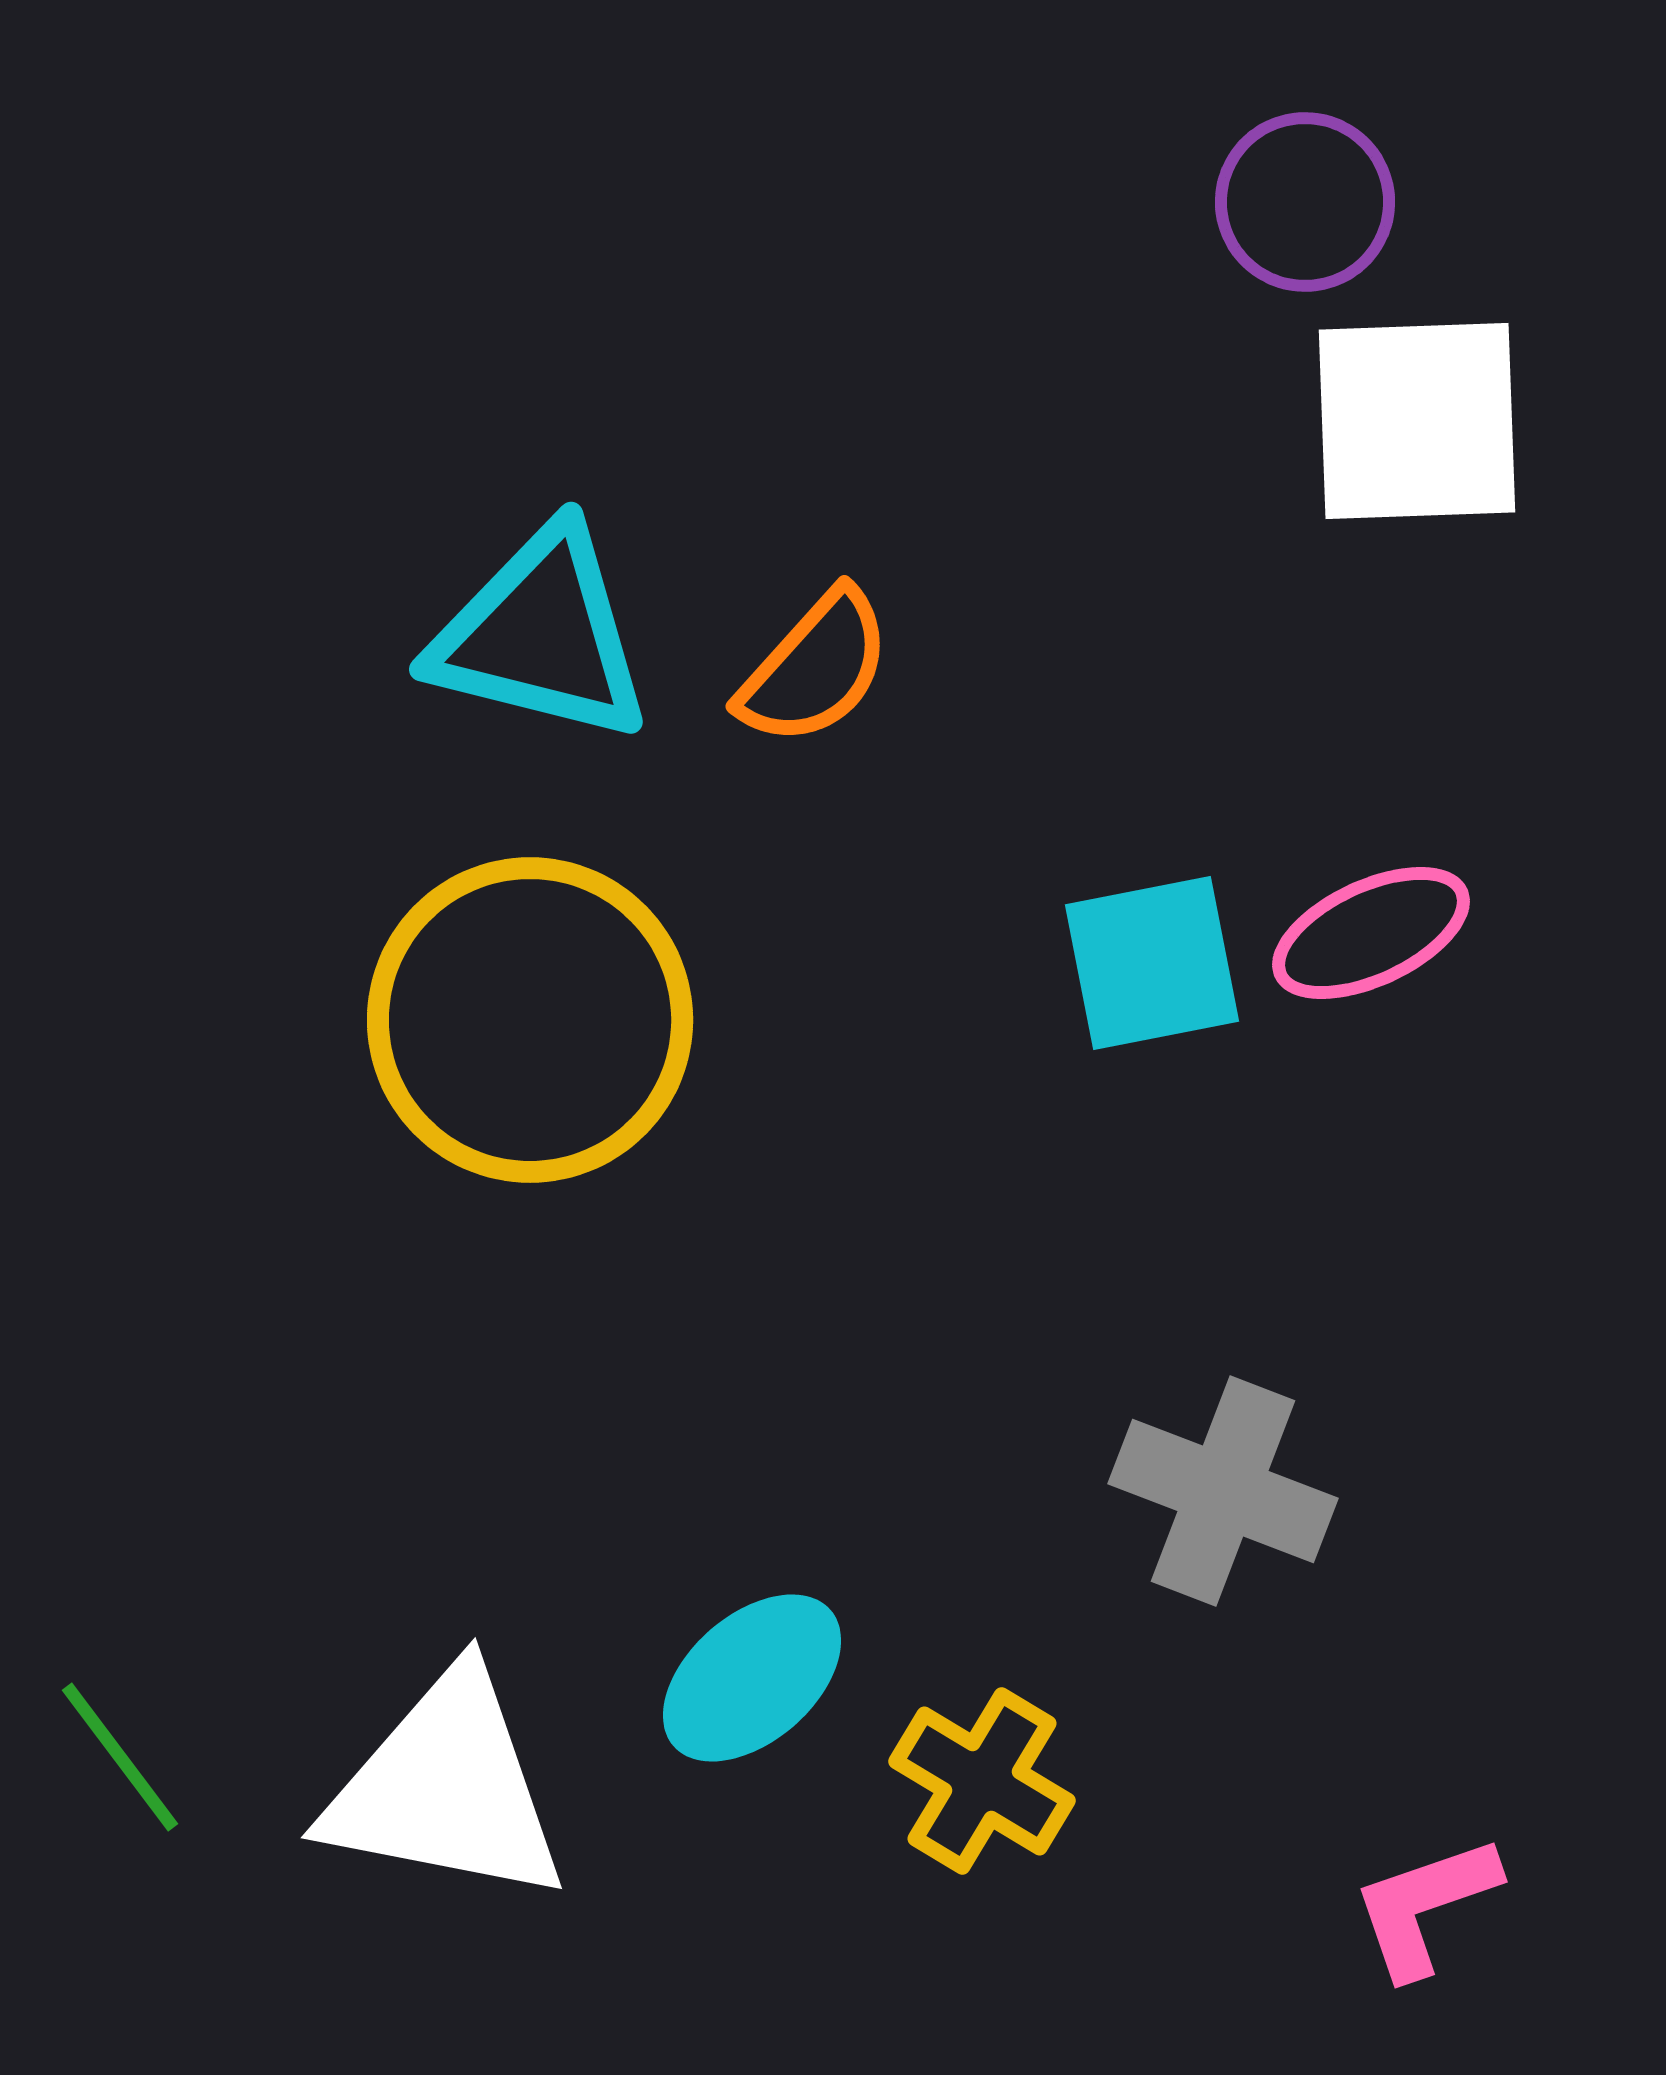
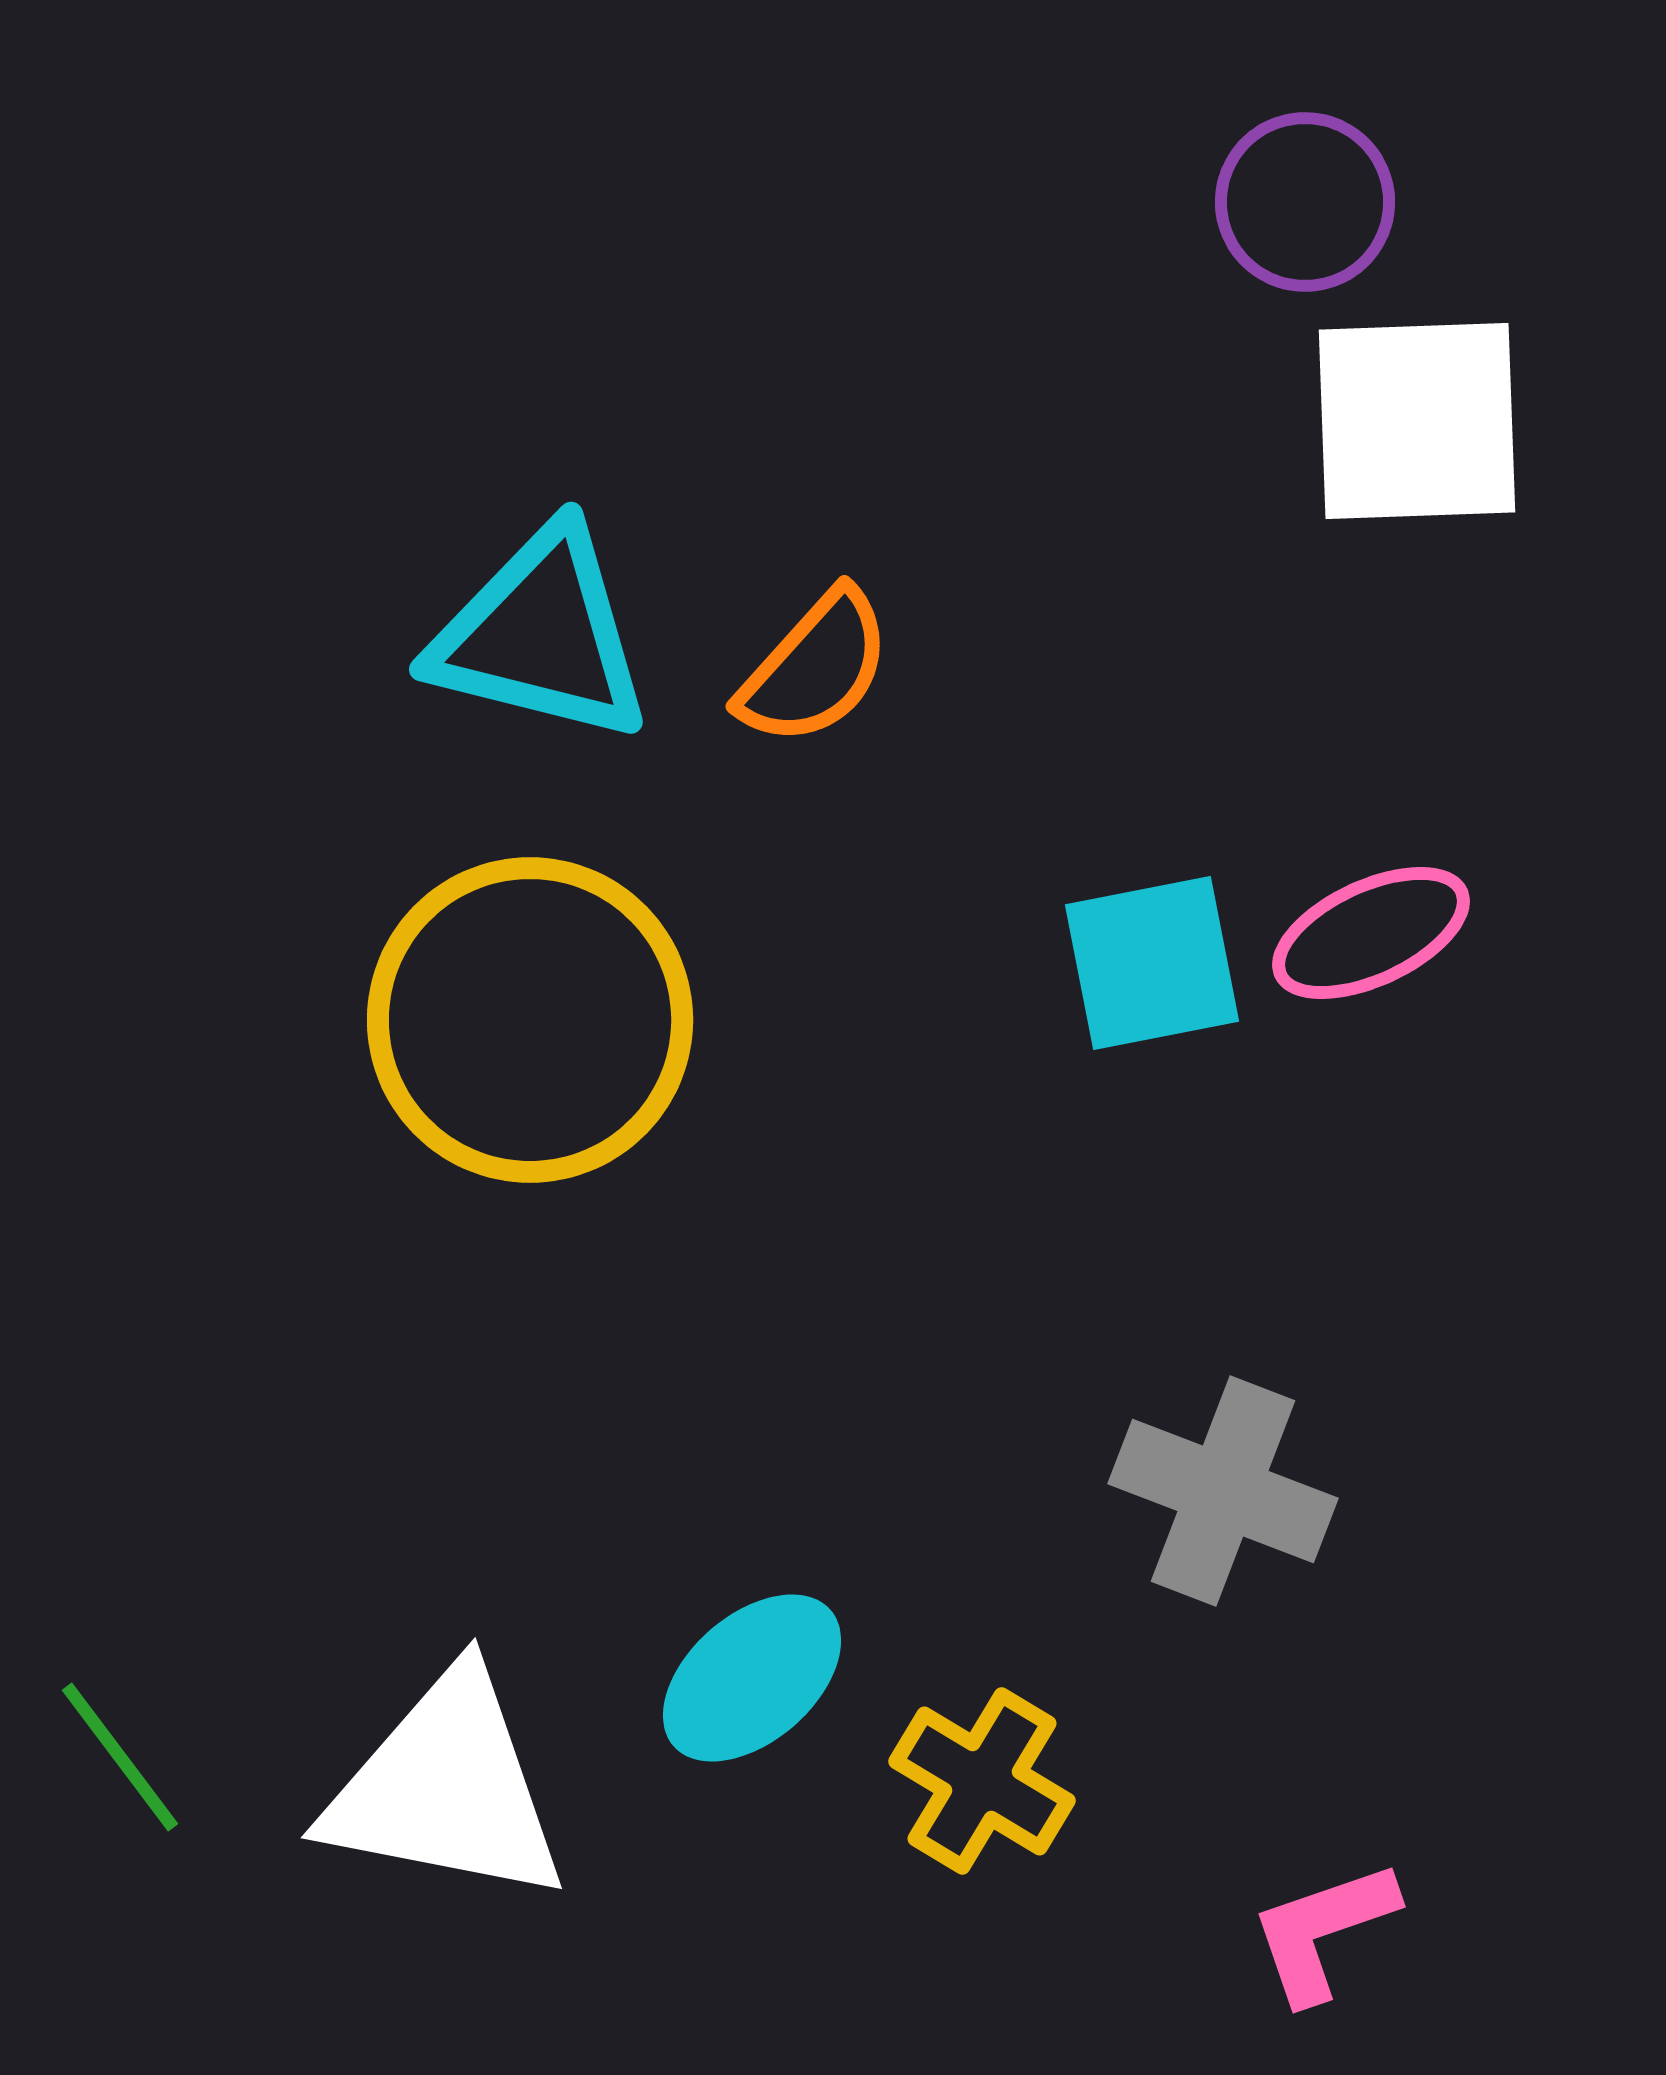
pink L-shape: moved 102 px left, 25 px down
